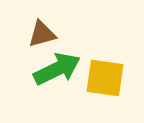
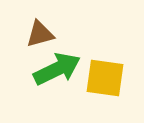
brown triangle: moved 2 px left
